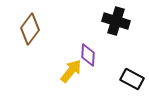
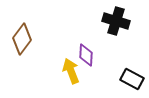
brown diamond: moved 8 px left, 10 px down
purple diamond: moved 2 px left
yellow arrow: rotated 60 degrees counterclockwise
